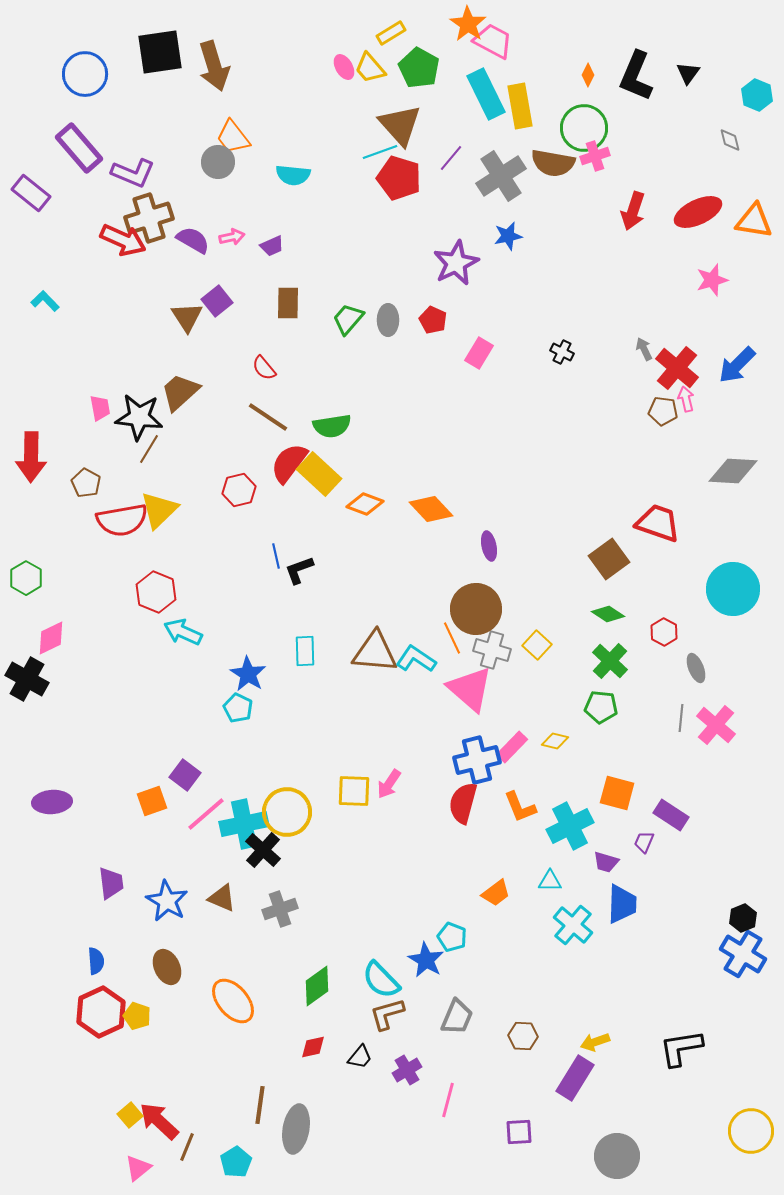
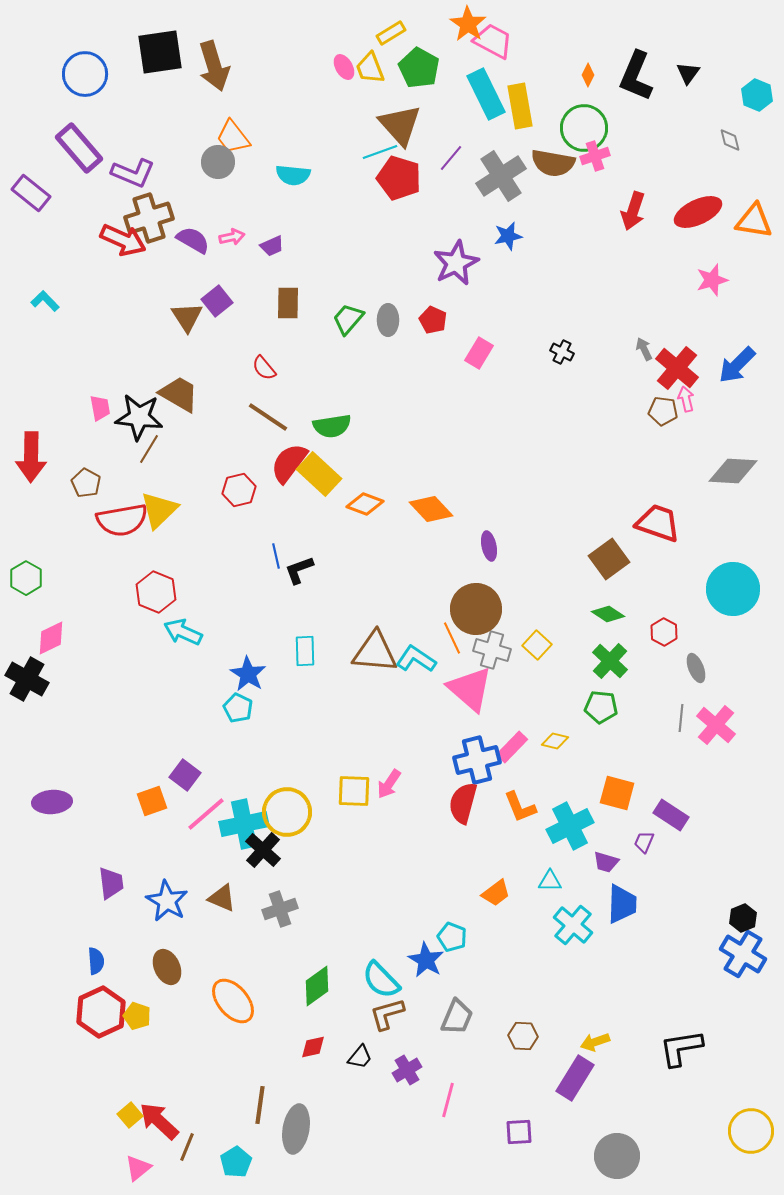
yellow trapezoid at (370, 68): rotated 20 degrees clockwise
brown trapezoid at (180, 392): moved 1 px left, 2 px down; rotated 72 degrees clockwise
